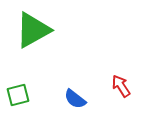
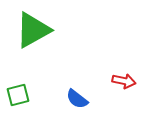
red arrow: moved 3 px right, 5 px up; rotated 135 degrees clockwise
blue semicircle: moved 2 px right
